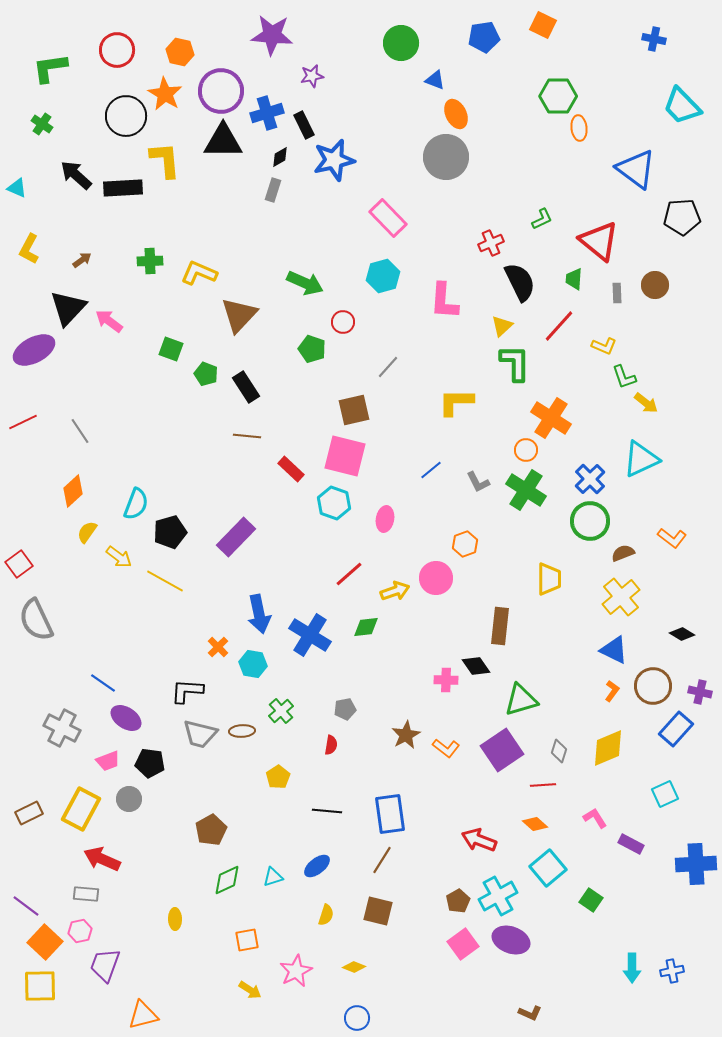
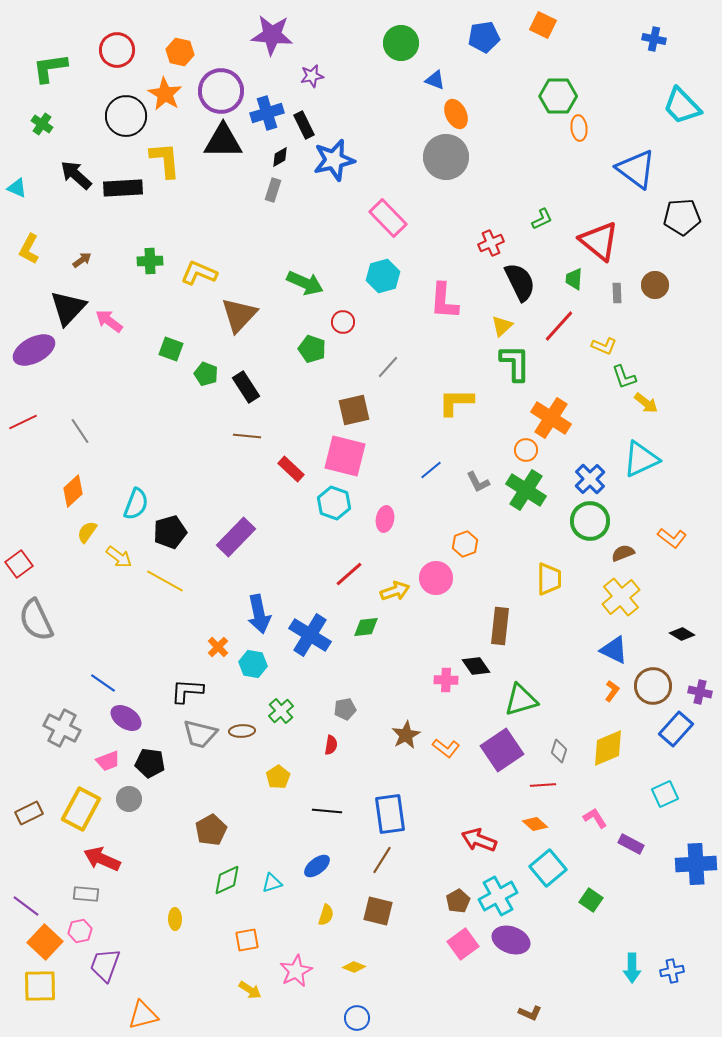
cyan triangle at (273, 877): moved 1 px left, 6 px down
